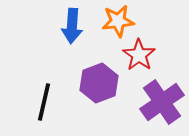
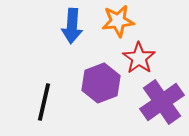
red star: moved 3 px down
purple hexagon: moved 2 px right
